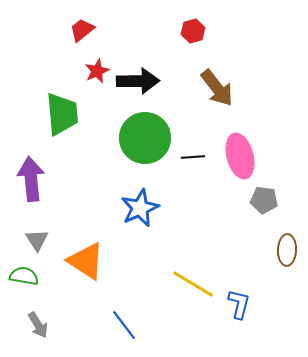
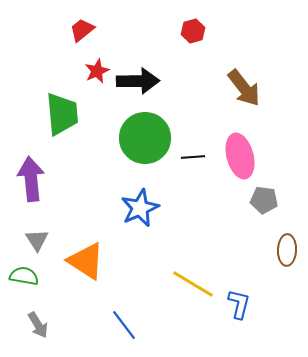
brown arrow: moved 27 px right
